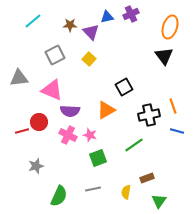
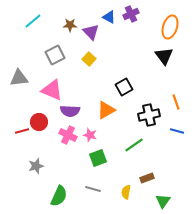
blue triangle: moved 2 px right; rotated 40 degrees clockwise
orange line: moved 3 px right, 4 px up
gray line: rotated 28 degrees clockwise
green triangle: moved 4 px right
